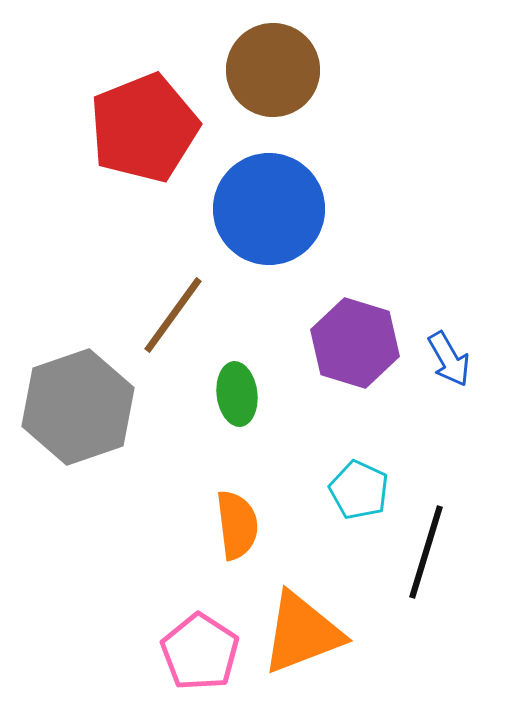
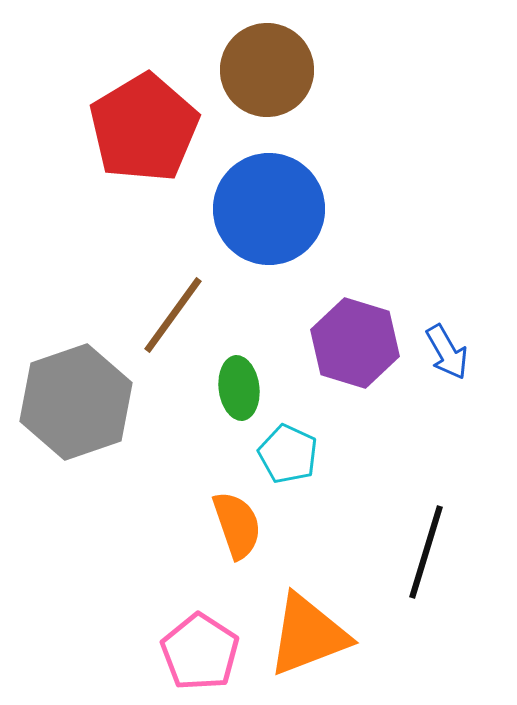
brown circle: moved 6 px left
red pentagon: rotated 9 degrees counterclockwise
blue arrow: moved 2 px left, 7 px up
green ellipse: moved 2 px right, 6 px up
gray hexagon: moved 2 px left, 5 px up
cyan pentagon: moved 71 px left, 36 px up
orange semicircle: rotated 12 degrees counterclockwise
orange triangle: moved 6 px right, 2 px down
